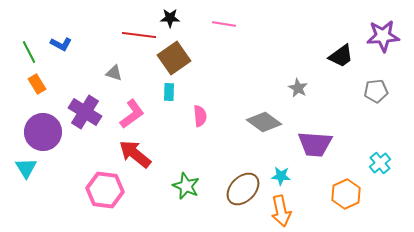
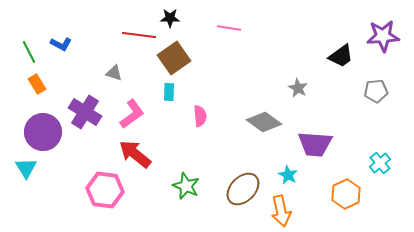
pink line: moved 5 px right, 4 px down
cyan star: moved 7 px right, 1 px up; rotated 24 degrees clockwise
